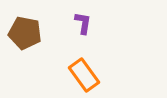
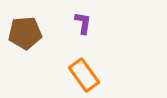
brown pentagon: rotated 16 degrees counterclockwise
